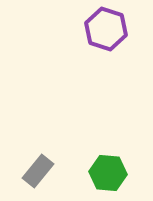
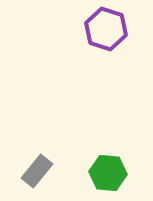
gray rectangle: moved 1 px left
